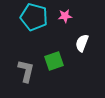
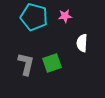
white semicircle: rotated 18 degrees counterclockwise
green square: moved 2 px left, 2 px down
gray L-shape: moved 7 px up
